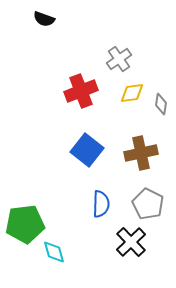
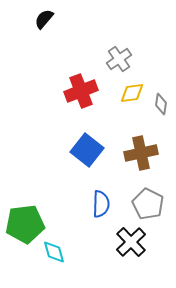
black semicircle: rotated 110 degrees clockwise
